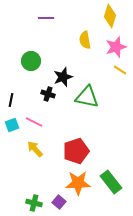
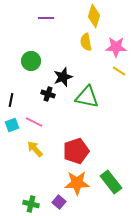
yellow diamond: moved 16 px left
yellow semicircle: moved 1 px right, 2 px down
pink star: rotated 20 degrees clockwise
yellow line: moved 1 px left, 1 px down
orange star: moved 1 px left
green cross: moved 3 px left, 1 px down
